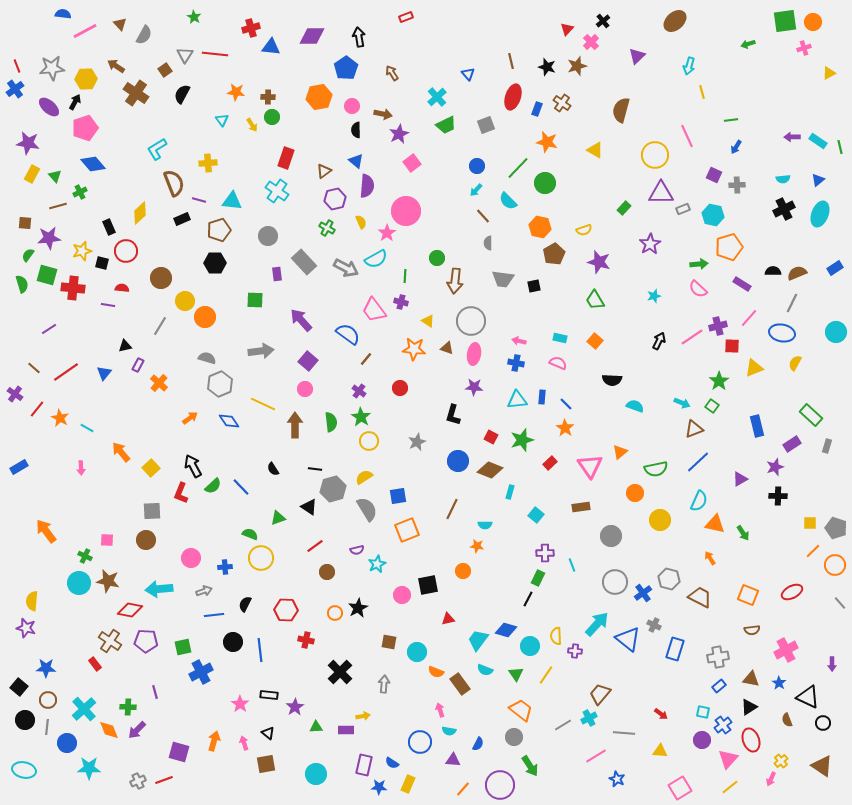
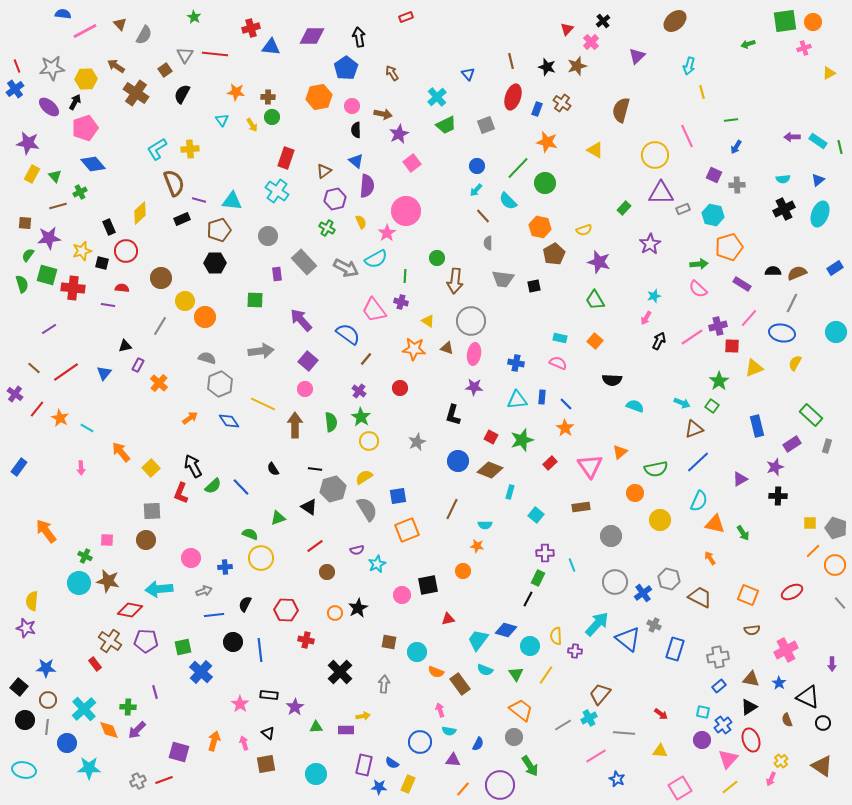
yellow cross at (208, 163): moved 18 px left, 14 px up
pink arrow at (519, 341): moved 127 px right, 23 px up; rotated 72 degrees counterclockwise
blue rectangle at (19, 467): rotated 24 degrees counterclockwise
blue cross at (201, 672): rotated 20 degrees counterclockwise
